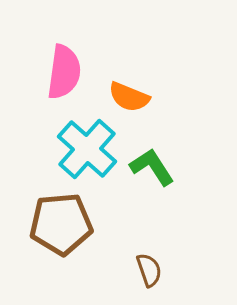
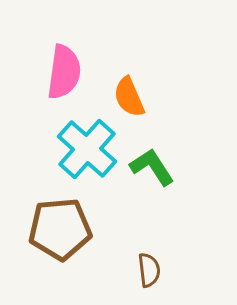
orange semicircle: rotated 45 degrees clockwise
brown pentagon: moved 1 px left, 5 px down
brown semicircle: rotated 12 degrees clockwise
